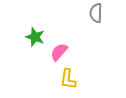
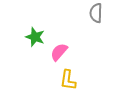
yellow L-shape: moved 1 px down
